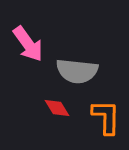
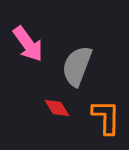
gray semicircle: moved 5 px up; rotated 105 degrees clockwise
